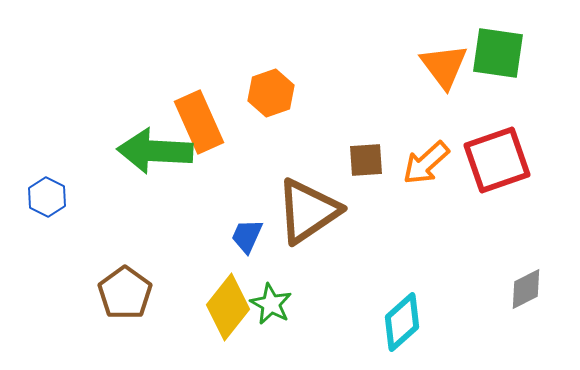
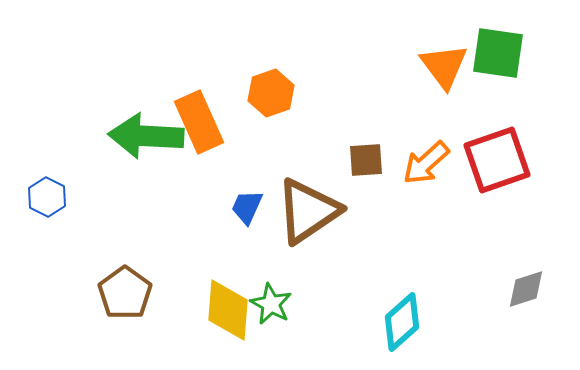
green arrow: moved 9 px left, 15 px up
blue trapezoid: moved 29 px up
gray diamond: rotated 9 degrees clockwise
yellow diamond: moved 3 px down; rotated 34 degrees counterclockwise
